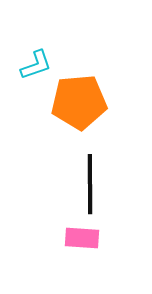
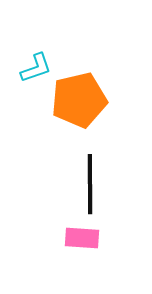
cyan L-shape: moved 3 px down
orange pentagon: moved 2 px up; rotated 8 degrees counterclockwise
